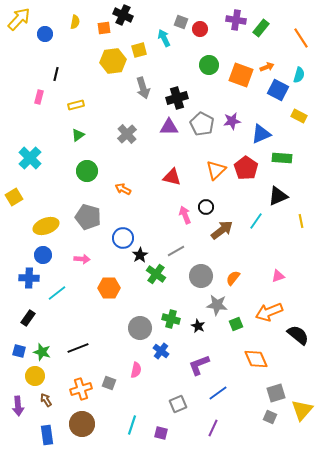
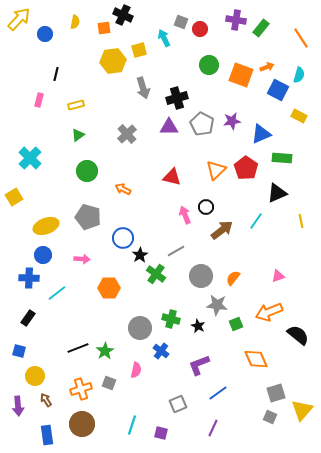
pink rectangle at (39, 97): moved 3 px down
black triangle at (278, 196): moved 1 px left, 3 px up
green star at (42, 352): moved 63 px right, 1 px up; rotated 24 degrees clockwise
